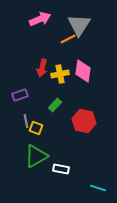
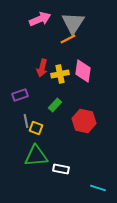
gray triangle: moved 6 px left, 2 px up
green triangle: rotated 25 degrees clockwise
